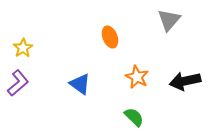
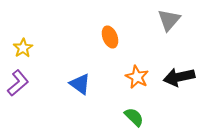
black arrow: moved 6 px left, 4 px up
